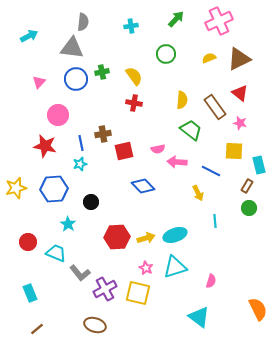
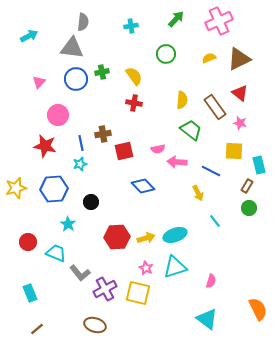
cyan line at (215, 221): rotated 32 degrees counterclockwise
cyan triangle at (199, 317): moved 8 px right, 2 px down
